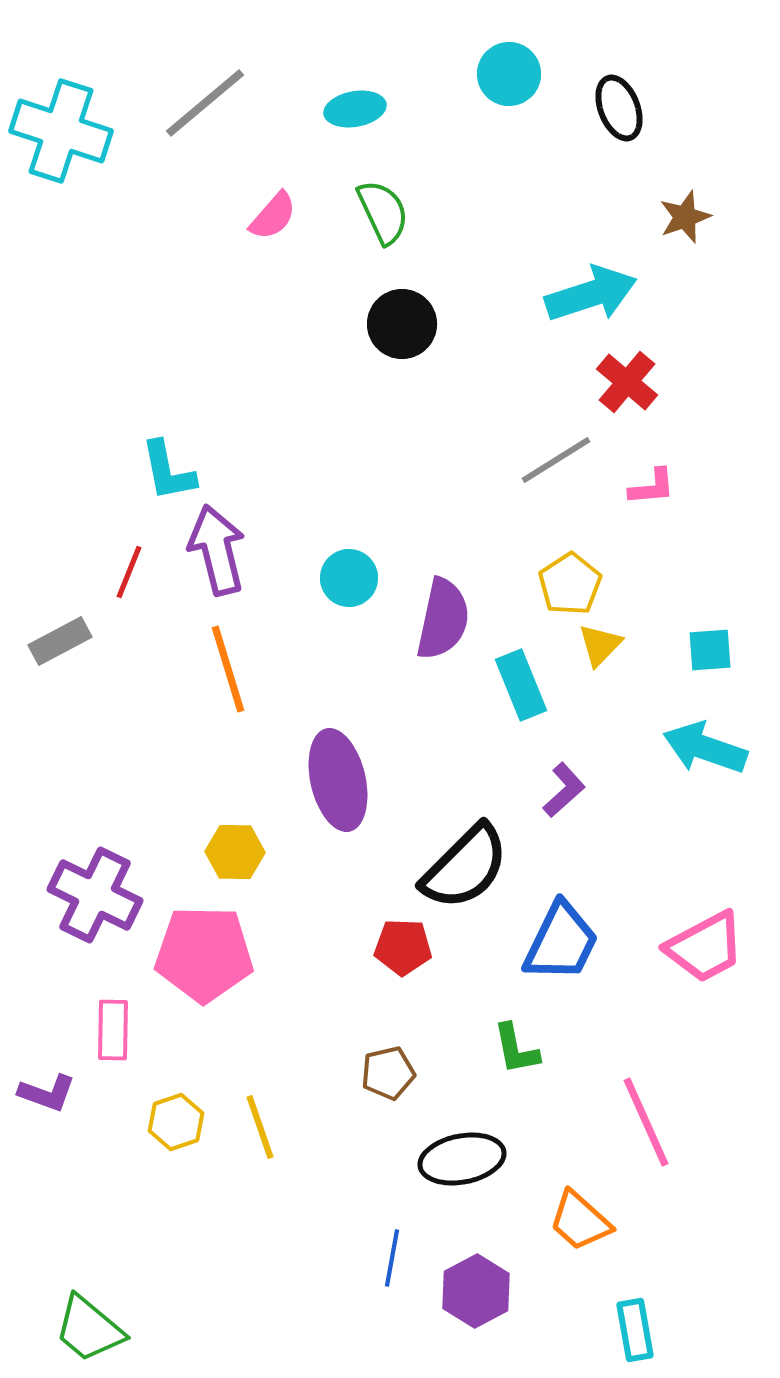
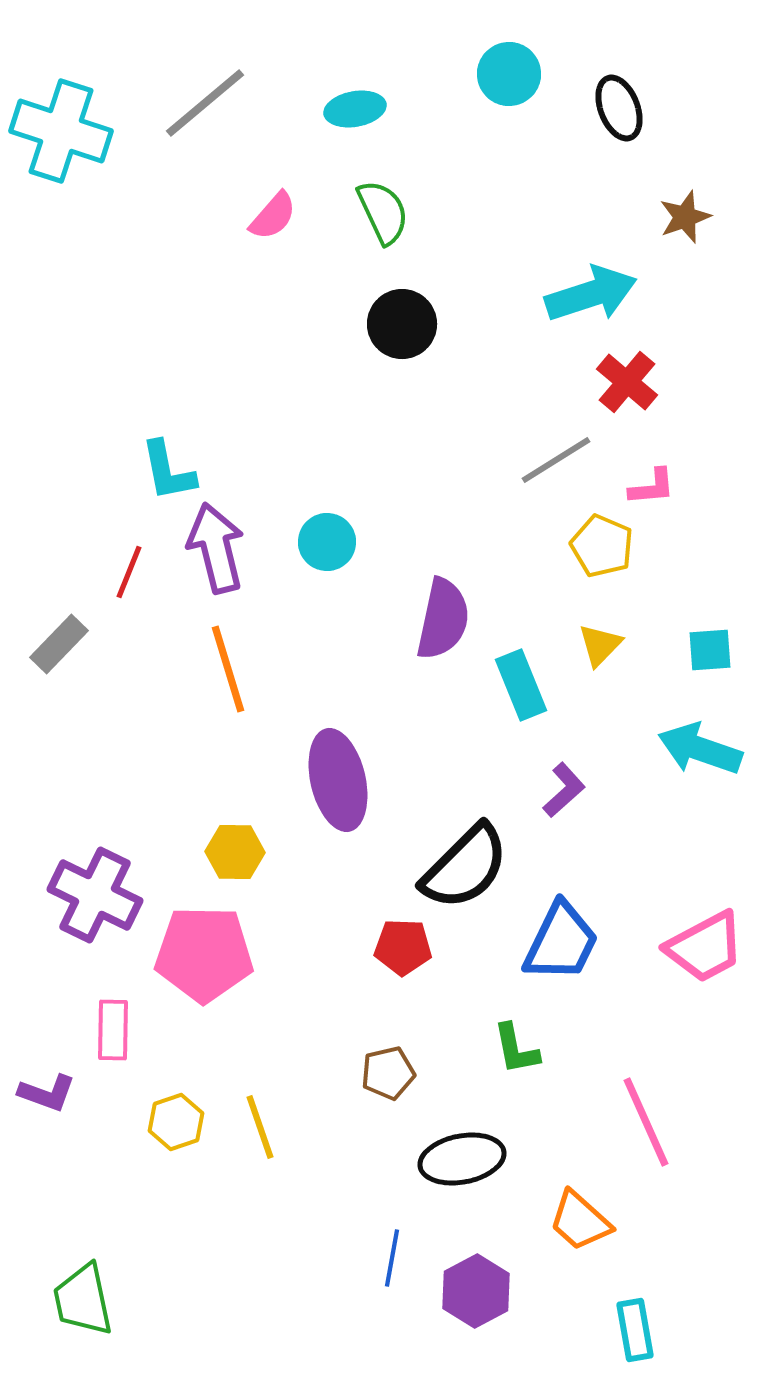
purple arrow at (217, 550): moved 1 px left, 2 px up
cyan circle at (349, 578): moved 22 px left, 36 px up
yellow pentagon at (570, 584): moved 32 px right, 38 px up; rotated 16 degrees counterclockwise
gray rectangle at (60, 641): moved 1 px left, 3 px down; rotated 18 degrees counterclockwise
cyan arrow at (705, 748): moved 5 px left, 1 px down
green trapezoid at (89, 1329): moved 6 px left, 29 px up; rotated 38 degrees clockwise
